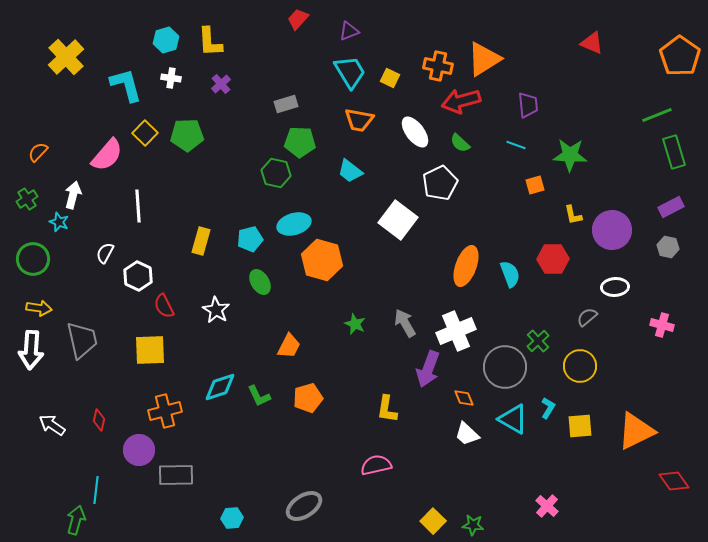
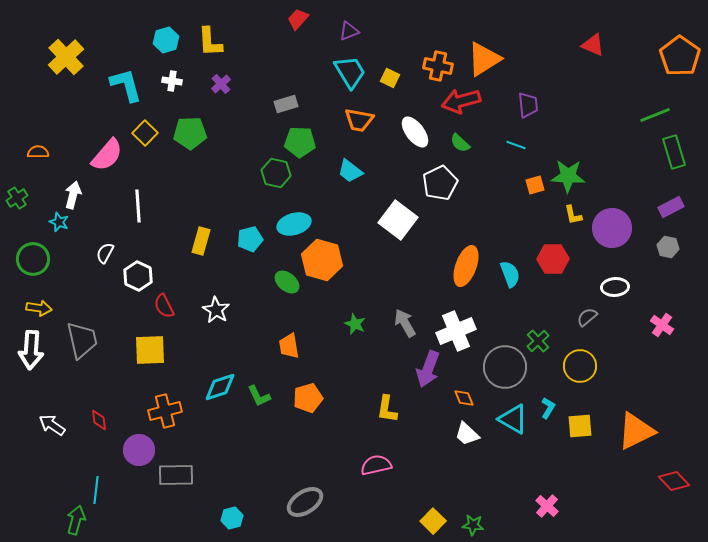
red triangle at (592, 43): moved 1 px right, 2 px down
white cross at (171, 78): moved 1 px right, 3 px down
green line at (657, 115): moved 2 px left
green pentagon at (187, 135): moved 3 px right, 2 px up
orange semicircle at (38, 152): rotated 45 degrees clockwise
green star at (570, 155): moved 2 px left, 21 px down
green cross at (27, 199): moved 10 px left, 1 px up
purple circle at (612, 230): moved 2 px up
green ellipse at (260, 282): moved 27 px right; rotated 20 degrees counterclockwise
pink cross at (662, 325): rotated 20 degrees clockwise
orange trapezoid at (289, 346): rotated 144 degrees clockwise
red diamond at (99, 420): rotated 20 degrees counterclockwise
red diamond at (674, 481): rotated 8 degrees counterclockwise
gray ellipse at (304, 506): moved 1 px right, 4 px up
cyan hexagon at (232, 518): rotated 10 degrees counterclockwise
